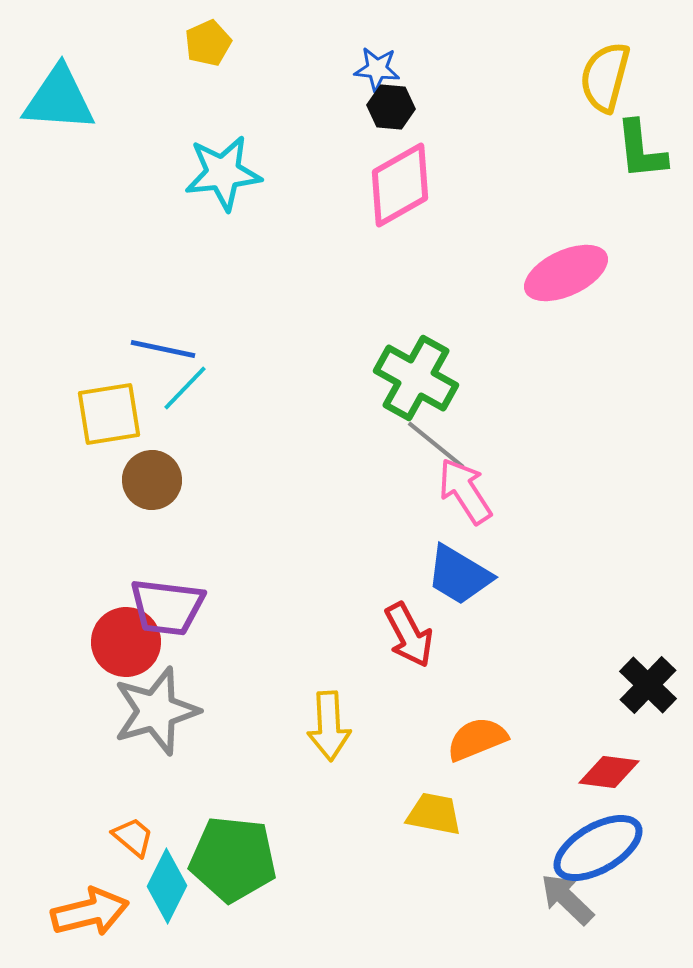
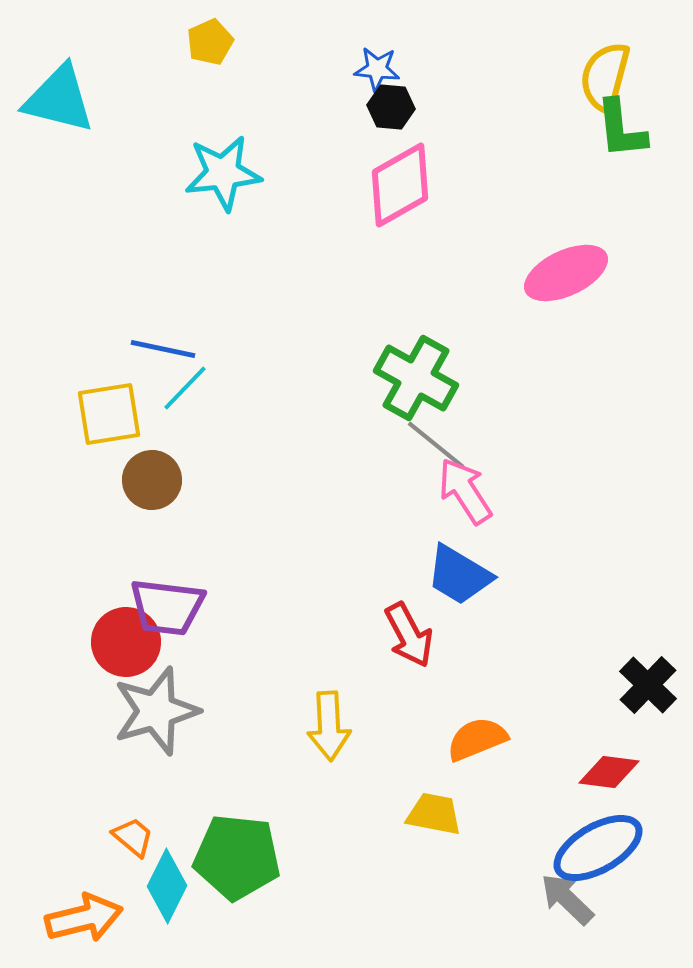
yellow pentagon: moved 2 px right, 1 px up
cyan triangle: rotated 10 degrees clockwise
green L-shape: moved 20 px left, 21 px up
green pentagon: moved 4 px right, 2 px up
orange arrow: moved 6 px left, 6 px down
